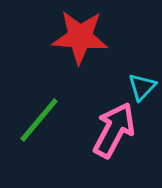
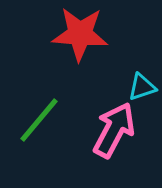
red star: moved 3 px up
cyan triangle: rotated 28 degrees clockwise
